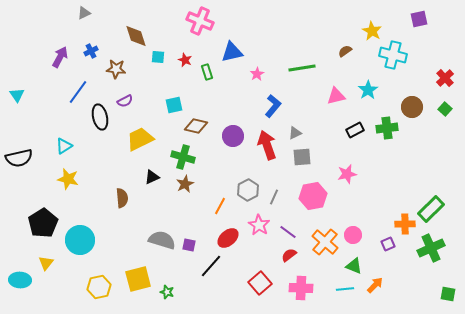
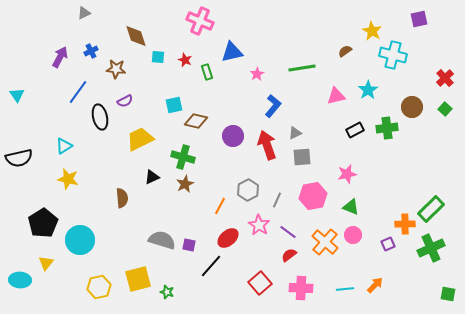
brown diamond at (196, 126): moved 5 px up
gray line at (274, 197): moved 3 px right, 3 px down
green triangle at (354, 266): moved 3 px left, 59 px up
